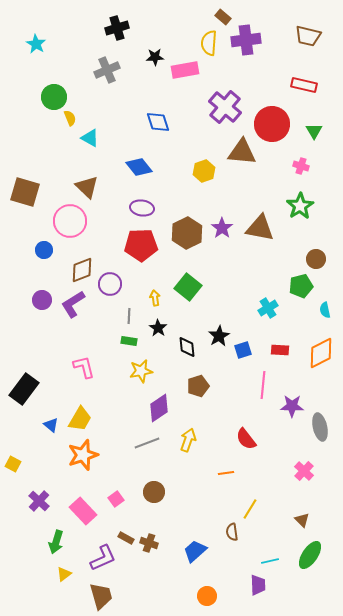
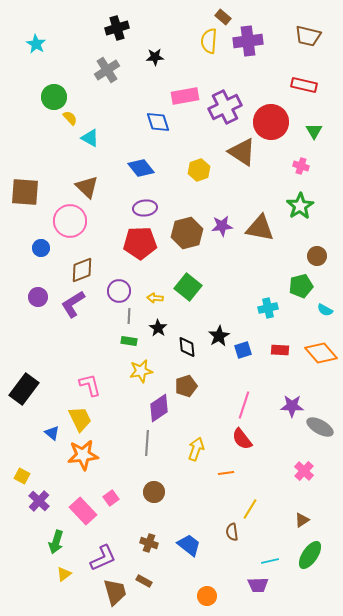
purple cross at (246, 40): moved 2 px right, 1 px down
yellow semicircle at (209, 43): moved 2 px up
gray cross at (107, 70): rotated 10 degrees counterclockwise
pink rectangle at (185, 70): moved 26 px down
purple cross at (225, 107): rotated 24 degrees clockwise
yellow semicircle at (70, 118): rotated 21 degrees counterclockwise
red circle at (272, 124): moved 1 px left, 2 px up
brown triangle at (242, 152): rotated 28 degrees clockwise
blue diamond at (139, 167): moved 2 px right, 1 px down
yellow hexagon at (204, 171): moved 5 px left, 1 px up
brown square at (25, 192): rotated 12 degrees counterclockwise
purple ellipse at (142, 208): moved 3 px right; rotated 15 degrees counterclockwise
purple star at (222, 228): moved 2 px up; rotated 30 degrees clockwise
brown hexagon at (187, 233): rotated 12 degrees clockwise
red pentagon at (141, 245): moved 1 px left, 2 px up
blue circle at (44, 250): moved 3 px left, 2 px up
brown circle at (316, 259): moved 1 px right, 3 px up
purple circle at (110, 284): moved 9 px right, 7 px down
yellow arrow at (155, 298): rotated 77 degrees counterclockwise
purple circle at (42, 300): moved 4 px left, 3 px up
cyan cross at (268, 308): rotated 18 degrees clockwise
cyan semicircle at (325, 310): rotated 49 degrees counterclockwise
orange diamond at (321, 353): rotated 76 degrees clockwise
pink L-shape at (84, 367): moved 6 px right, 18 px down
pink line at (263, 385): moved 19 px left, 20 px down; rotated 12 degrees clockwise
brown pentagon at (198, 386): moved 12 px left
yellow trapezoid at (80, 419): rotated 56 degrees counterclockwise
blue triangle at (51, 425): moved 1 px right, 8 px down
gray ellipse at (320, 427): rotated 48 degrees counterclockwise
red semicircle at (246, 439): moved 4 px left
yellow arrow at (188, 440): moved 8 px right, 9 px down
gray line at (147, 443): rotated 65 degrees counterclockwise
orange star at (83, 455): rotated 12 degrees clockwise
yellow square at (13, 464): moved 9 px right, 12 px down
pink square at (116, 499): moved 5 px left, 1 px up
brown triangle at (302, 520): rotated 42 degrees clockwise
brown rectangle at (126, 538): moved 18 px right, 43 px down
blue trapezoid at (195, 551): moved 6 px left, 6 px up; rotated 80 degrees clockwise
purple trapezoid at (258, 585): rotated 90 degrees clockwise
brown trapezoid at (101, 596): moved 14 px right, 4 px up
